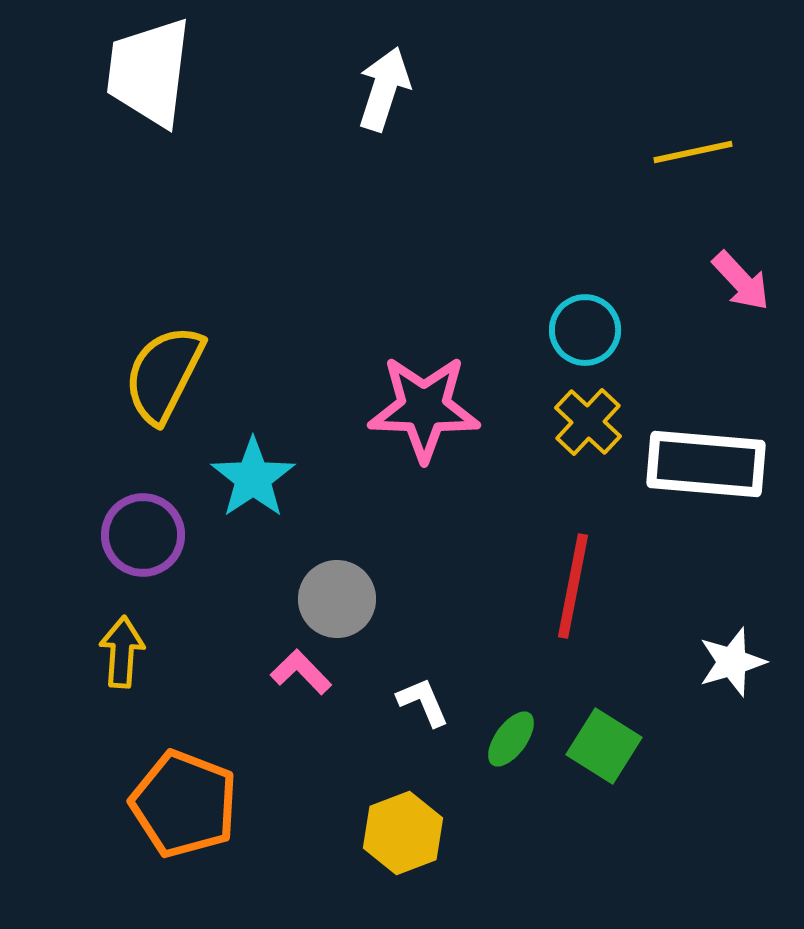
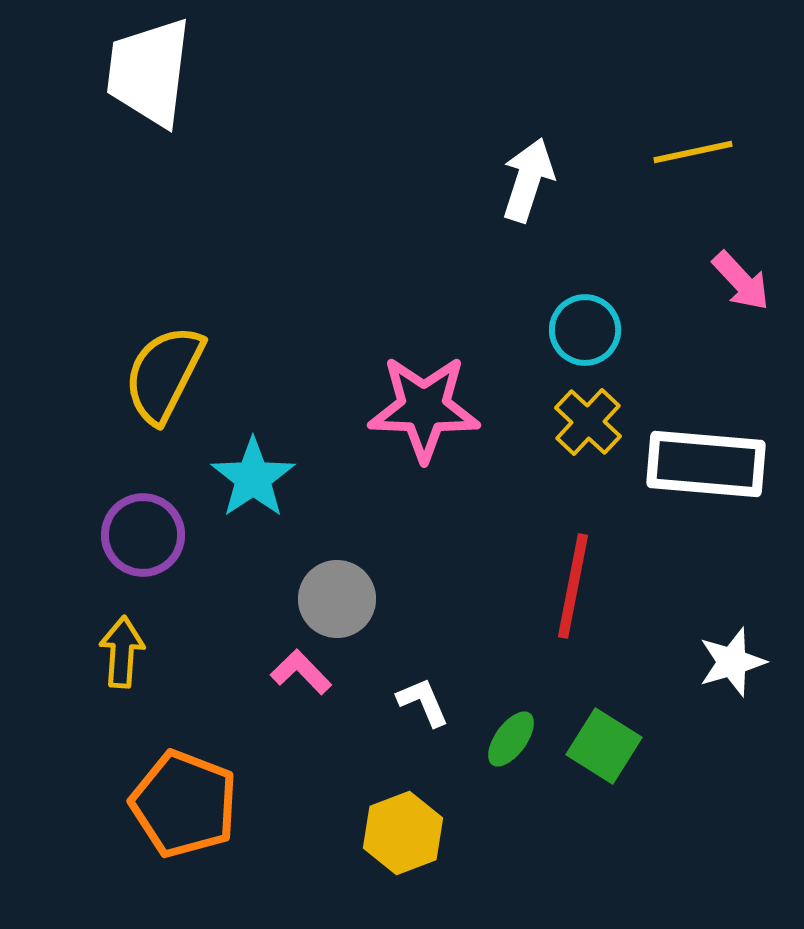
white arrow: moved 144 px right, 91 px down
